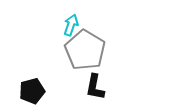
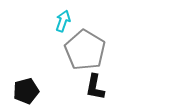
cyan arrow: moved 8 px left, 4 px up
black pentagon: moved 6 px left
